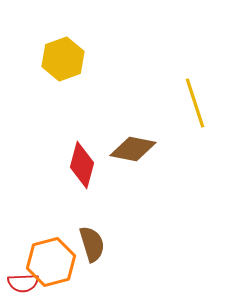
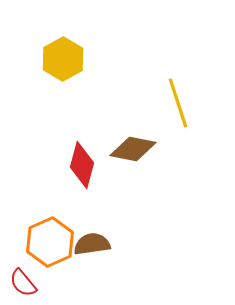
yellow hexagon: rotated 9 degrees counterclockwise
yellow line: moved 17 px left
brown semicircle: rotated 81 degrees counterclockwise
orange hexagon: moved 1 px left, 20 px up; rotated 9 degrees counterclockwise
red semicircle: rotated 52 degrees clockwise
